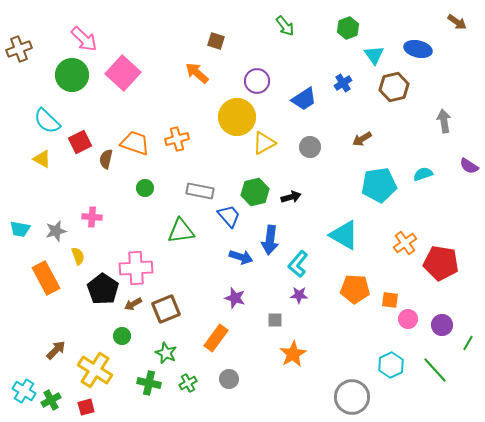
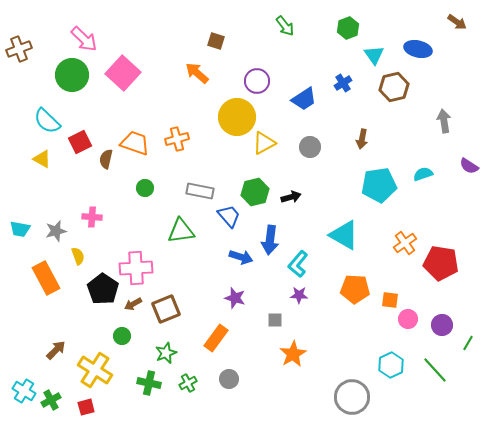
brown arrow at (362, 139): rotated 48 degrees counterclockwise
green star at (166, 353): rotated 25 degrees clockwise
